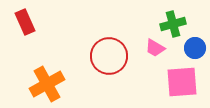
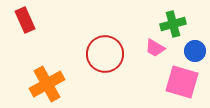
red rectangle: moved 2 px up
blue circle: moved 3 px down
red circle: moved 4 px left, 2 px up
pink square: rotated 20 degrees clockwise
